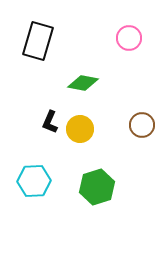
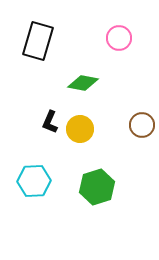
pink circle: moved 10 px left
